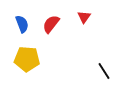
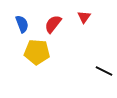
red semicircle: moved 2 px right
yellow pentagon: moved 10 px right, 7 px up
black line: rotated 30 degrees counterclockwise
